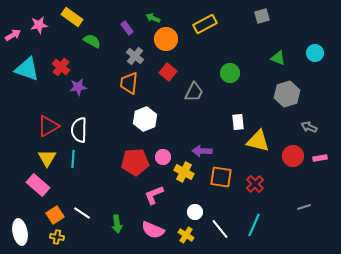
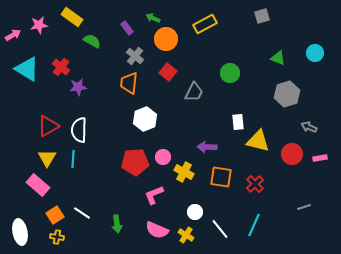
cyan triangle at (27, 69): rotated 12 degrees clockwise
purple arrow at (202, 151): moved 5 px right, 4 px up
red circle at (293, 156): moved 1 px left, 2 px up
pink semicircle at (153, 230): moved 4 px right
